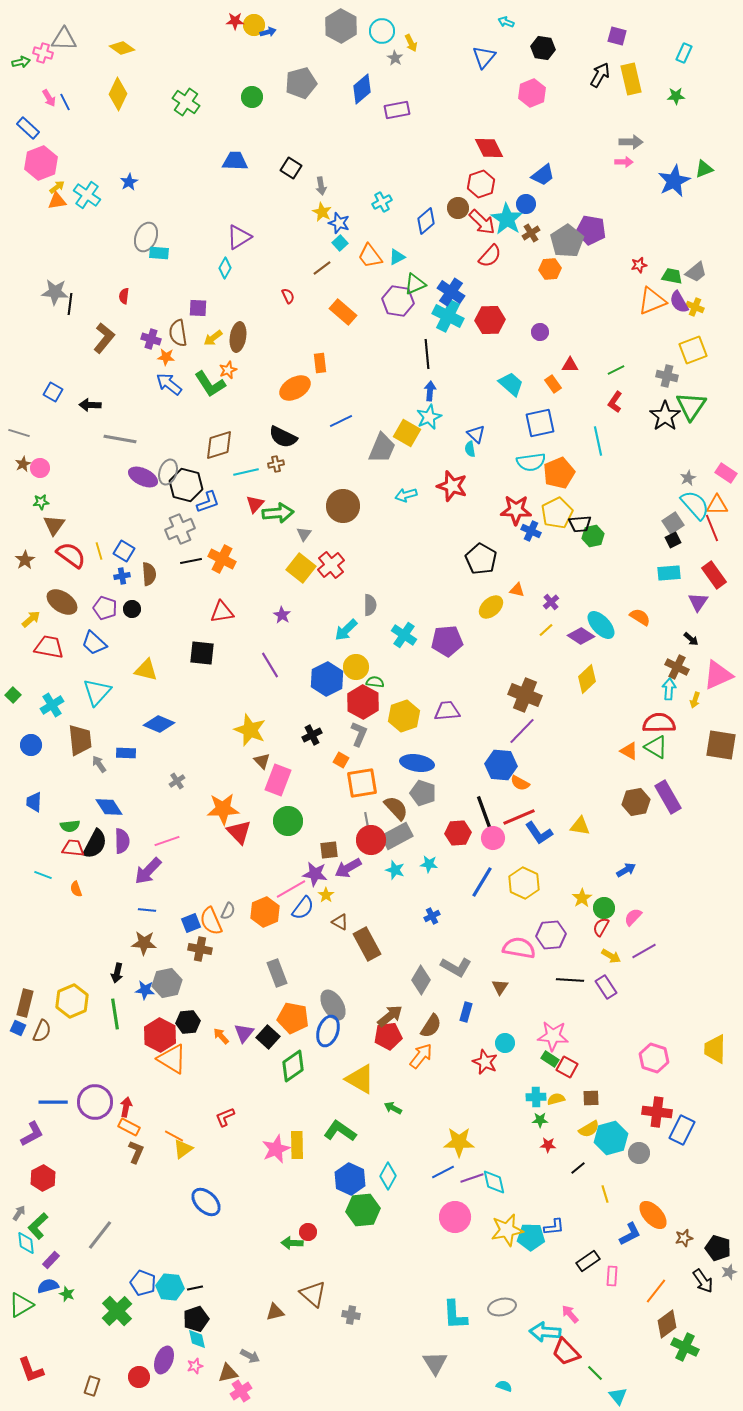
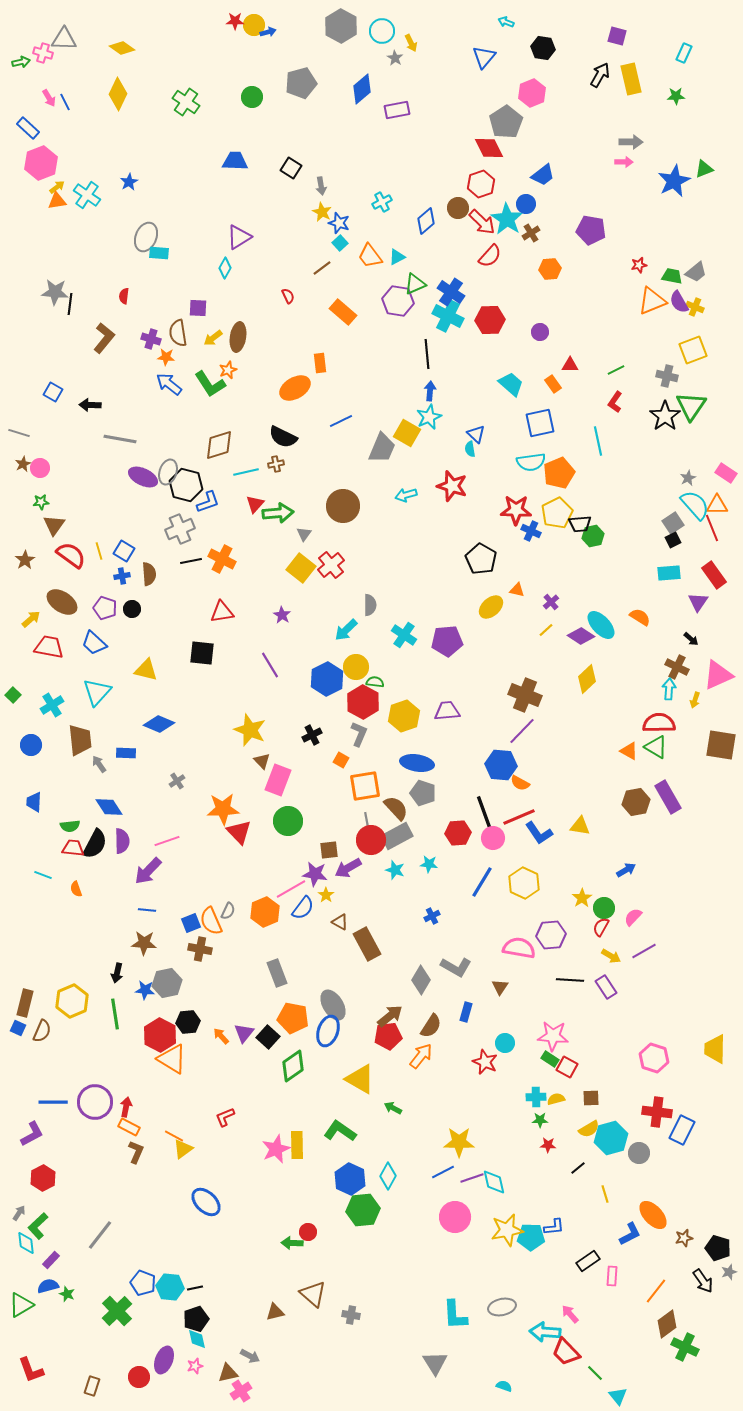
gray pentagon at (567, 241): moved 61 px left, 119 px up
orange square at (362, 783): moved 3 px right, 3 px down
